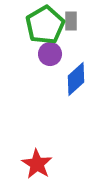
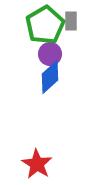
blue diamond: moved 26 px left, 2 px up
